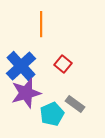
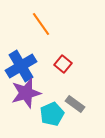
orange line: rotated 35 degrees counterclockwise
blue cross: rotated 12 degrees clockwise
